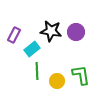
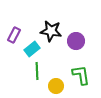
purple circle: moved 9 px down
yellow circle: moved 1 px left, 5 px down
